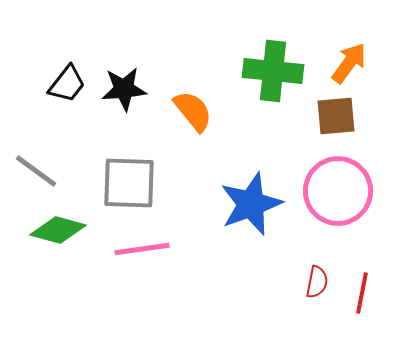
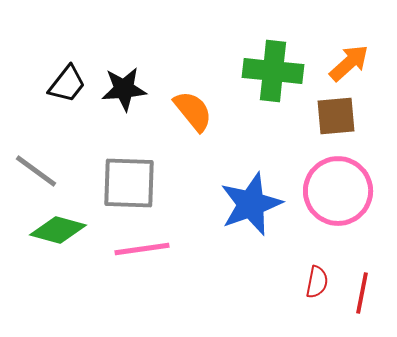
orange arrow: rotated 12 degrees clockwise
